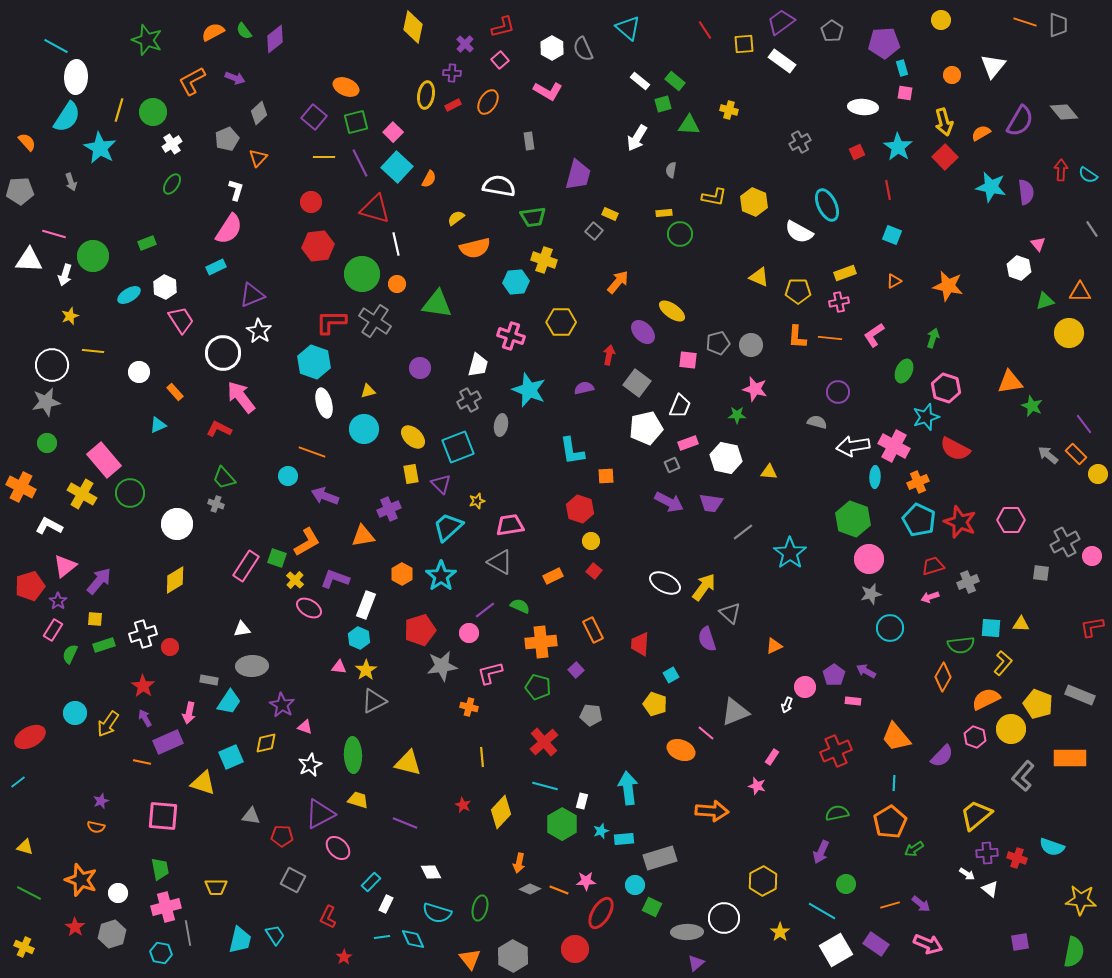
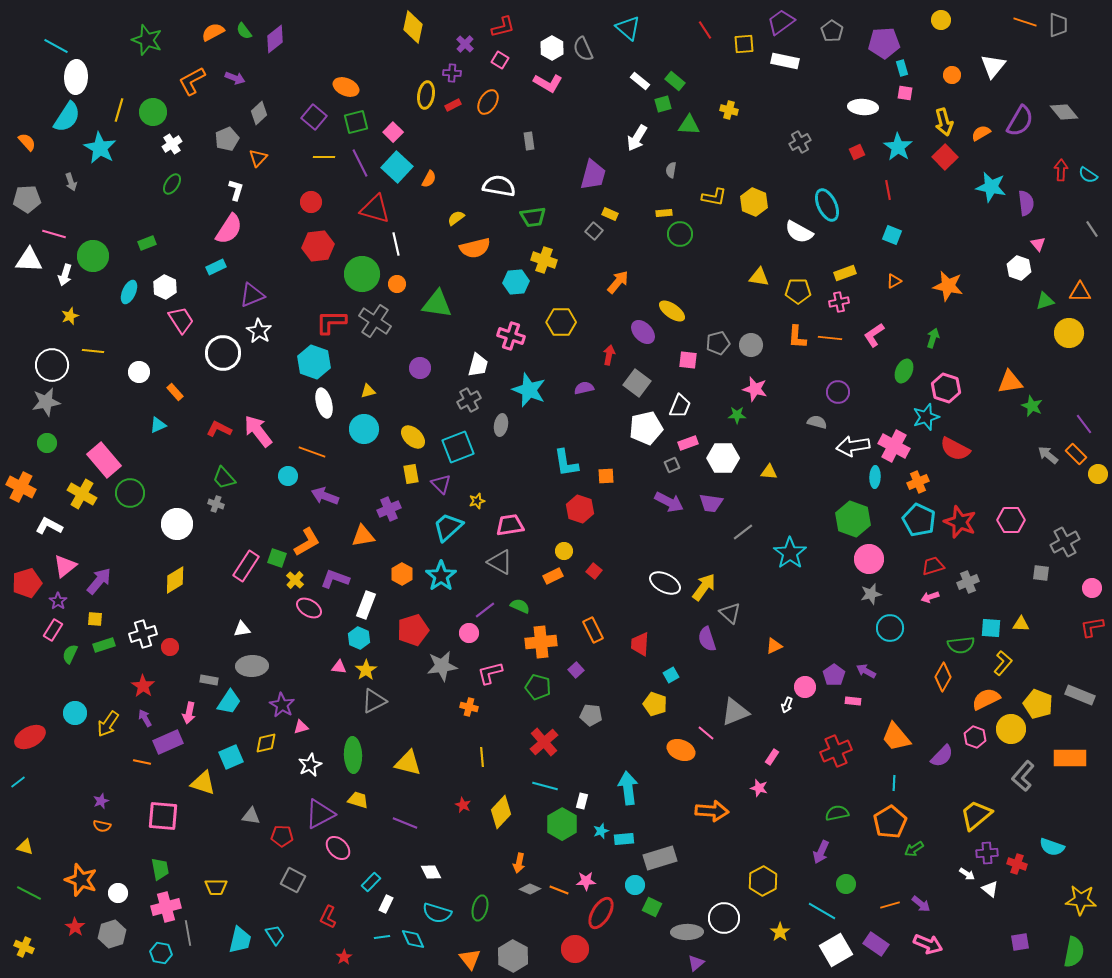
pink square at (500, 60): rotated 18 degrees counterclockwise
white rectangle at (782, 61): moved 3 px right; rotated 24 degrees counterclockwise
pink L-shape at (548, 91): moved 8 px up
purple trapezoid at (578, 175): moved 15 px right
gray pentagon at (20, 191): moved 7 px right, 8 px down
purple semicircle at (1026, 192): moved 11 px down
yellow triangle at (759, 277): rotated 15 degrees counterclockwise
cyan ellipse at (129, 295): moved 3 px up; rotated 35 degrees counterclockwise
pink arrow at (241, 397): moved 17 px right, 34 px down
cyan L-shape at (572, 451): moved 6 px left, 12 px down
white hexagon at (726, 458): moved 3 px left; rotated 12 degrees counterclockwise
yellow circle at (591, 541): moved 27 px left, 10 px down
pink circle at (1092, 556): moved 32 px down
red pentagon at (30, 586): moved 3 px left, 3 px up
red pentagon at (420, 630): moved 7 px left
pink triangle at (305, 727): moved 4 px left; rotated 35 degrees counterclockwise
pink star at (757, 786): moved 2 px right, 2 px down
orange semicircle at (96, 827): moved 6 px right, 1 px up
red cross at (1017, 858): moved 6 px down
